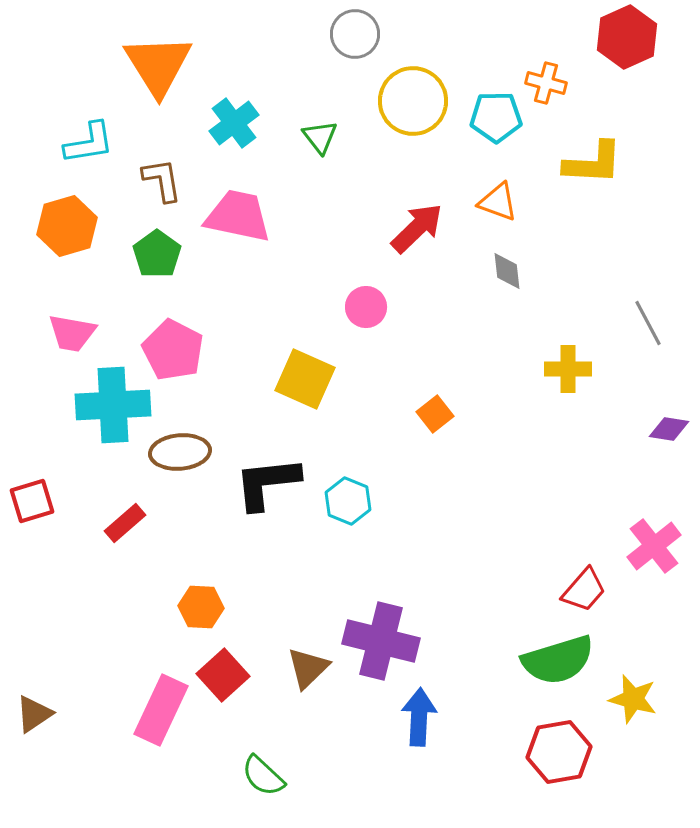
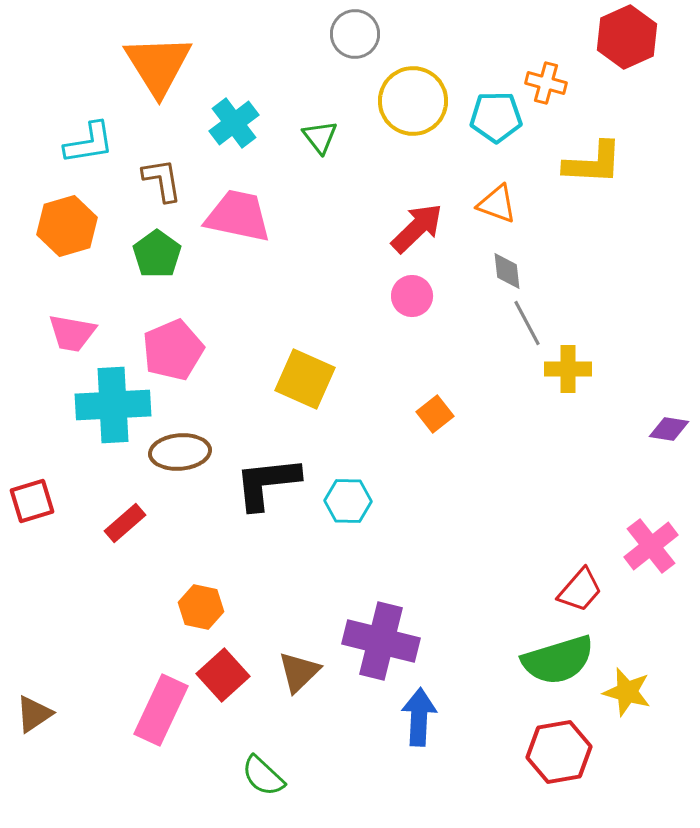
orange triangle at (498, 202): moved 1 px left, 2 px down
pink circle at (366, 307): moved 46 px right, 11 px up
gray line at (648, 323): moved 121 px left
pink pentagon at (173, 350): rotated 22 degrees clockwise
cyan hexagon at (348, 501): rotated 21 degrees counterclockwise
pink cross at (654, 546): moved 3 px left
red trapezoid at (584, 590): moved 4 px left
orange hexagon at (201, 607): rotated 9 degrees clockwise
brown triangle at (308, 668): moved 9 px left, 4 px down
yellow star at (633, 699): moved 6 px left, 7 px up
